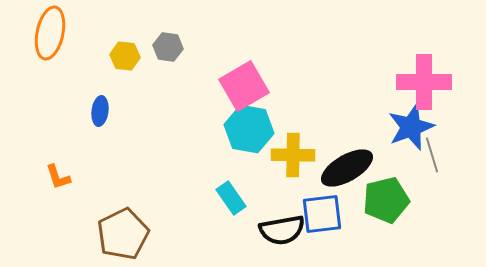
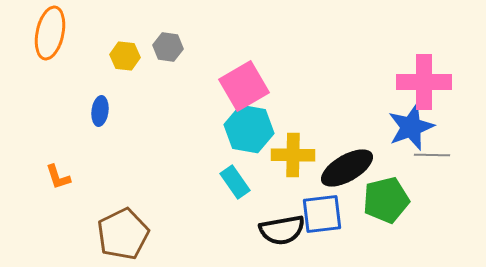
gray line: rotated 72 degrees counterclockwise
cyan rectangle: moved 4 px right, 16 px up
